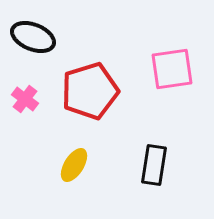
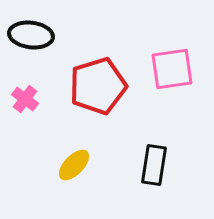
black ellipse: moved 2 px left, 2 px up; rotated 15 degrees counterclockwise
red pentagon: moved 8 px right, 5 px up
yellow ellipse: rotated 12 degrees clockwise
